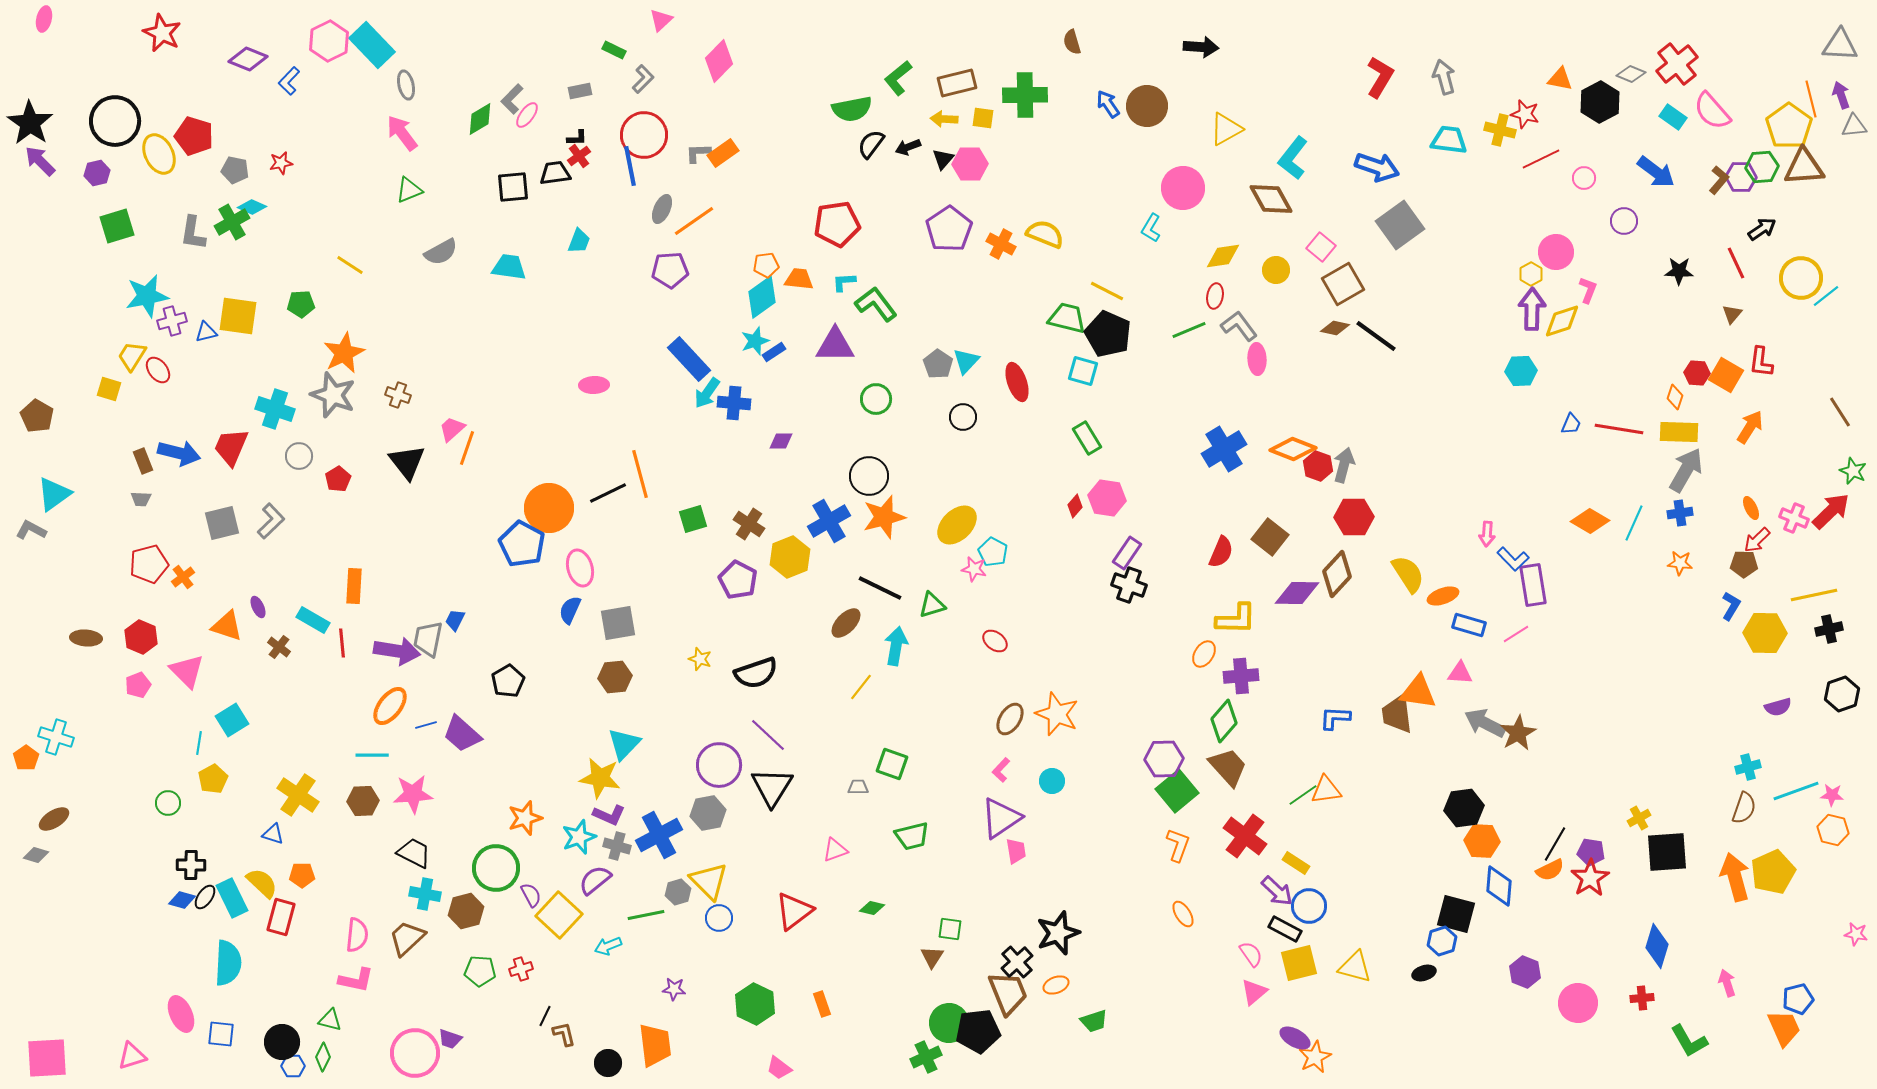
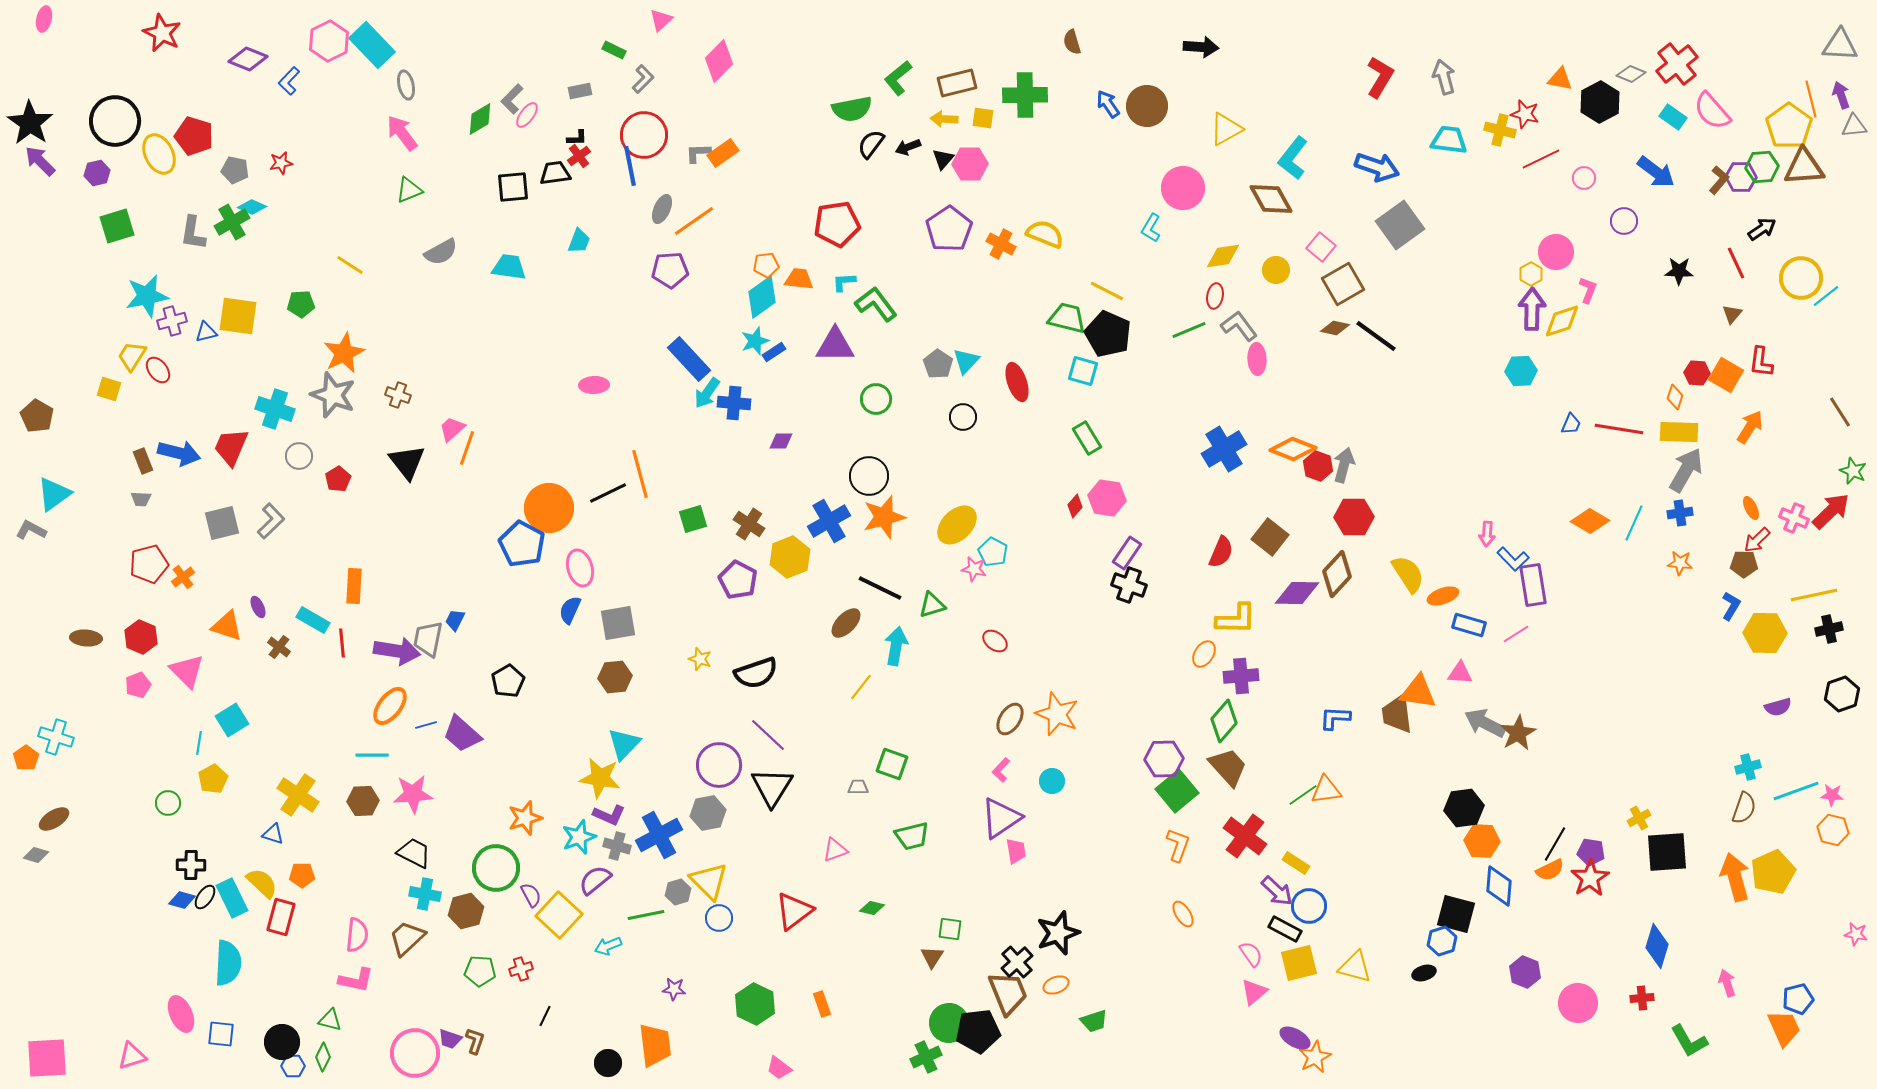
brown L-shape at (564, 1034): moved 89 px left, 7 px down; rotated 32 degrees clockwise
